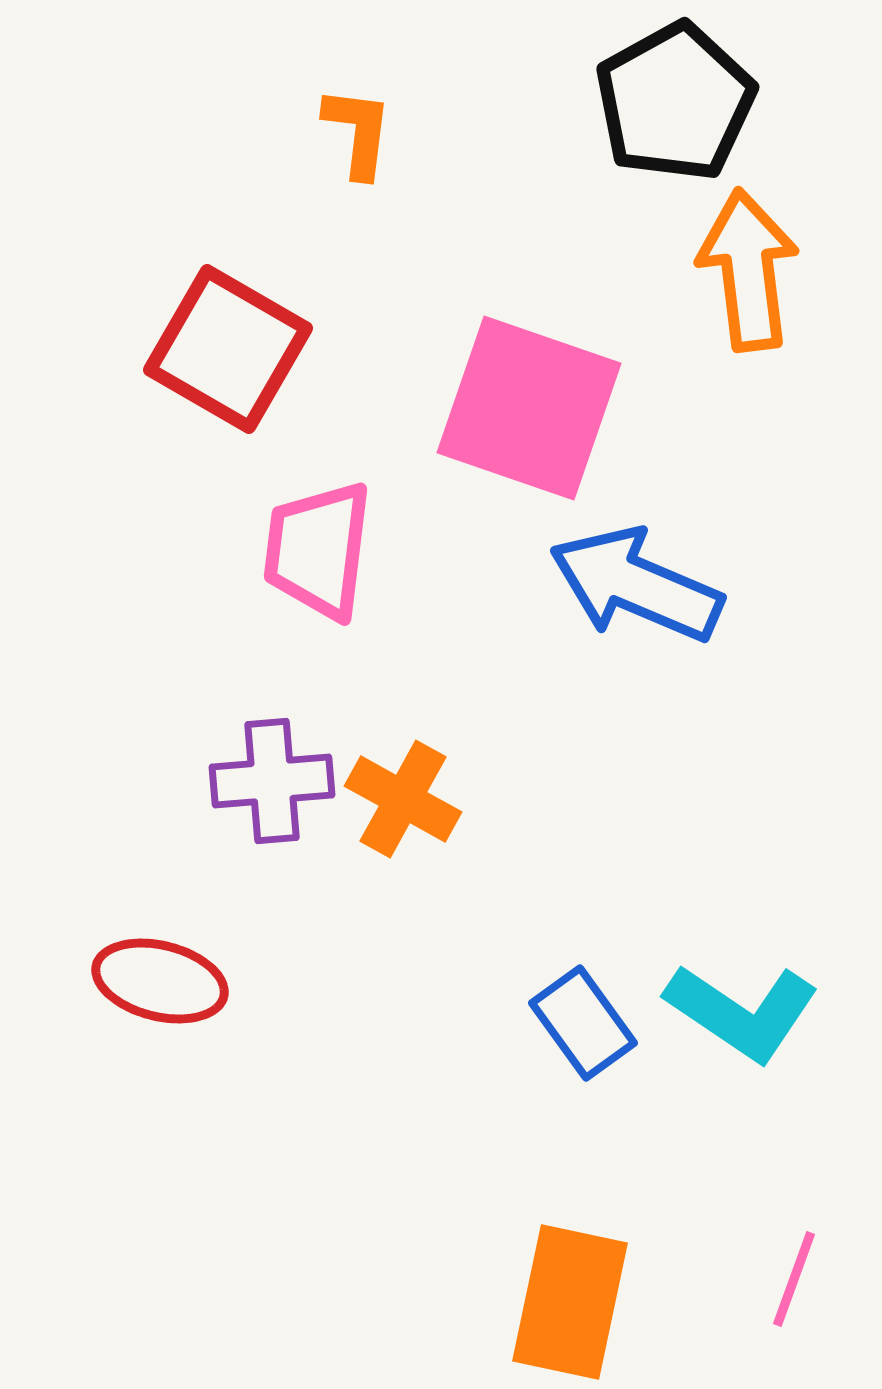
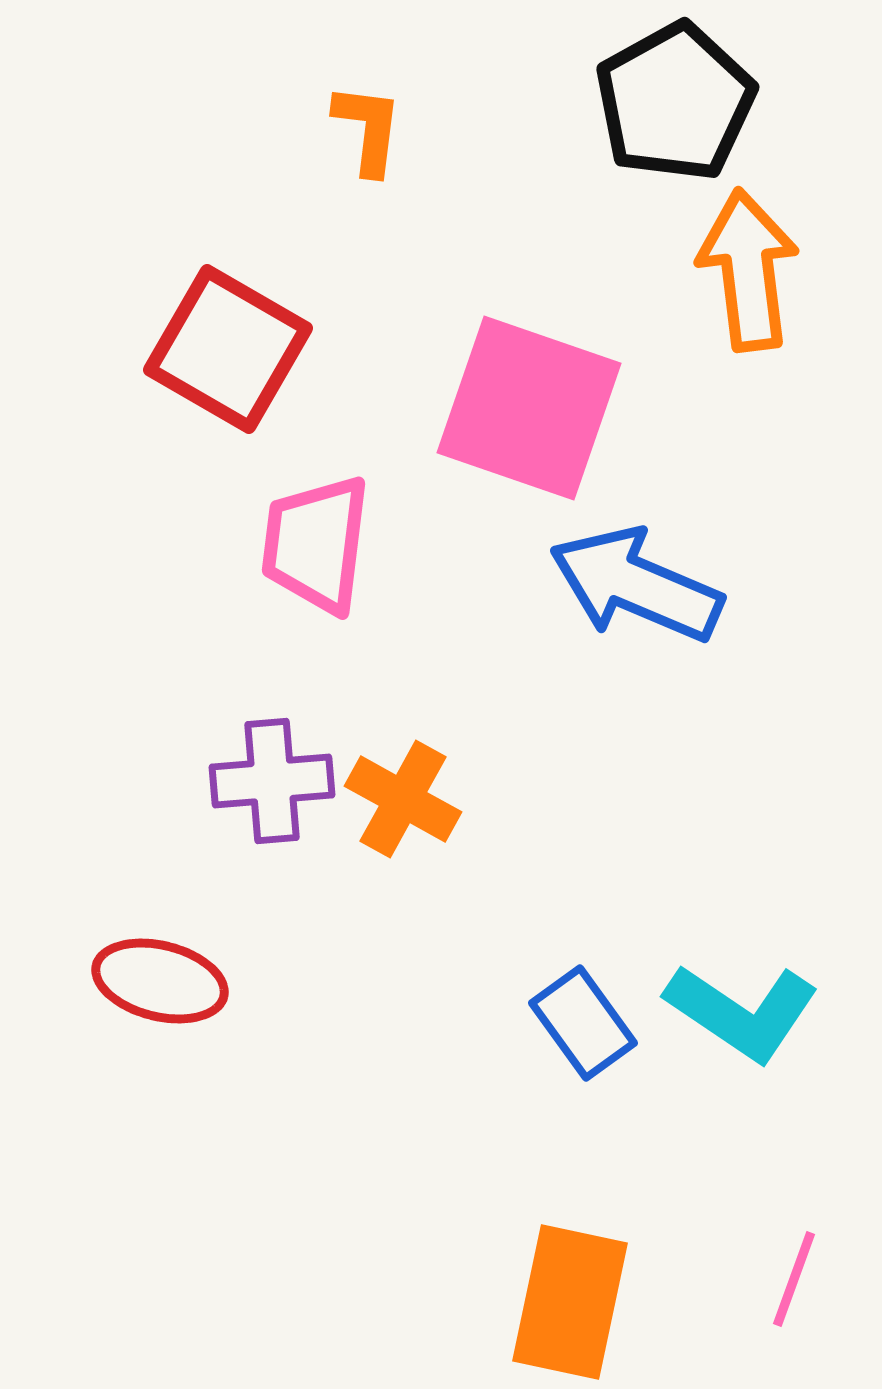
orange L-shape: moved 10 px right, 3 px up
pink trapezoid: moved 2 px left, 6 px up
